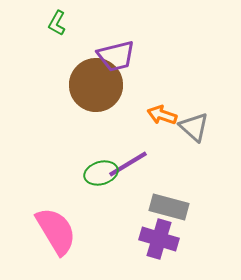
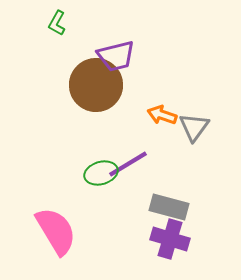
gray triangle: rotated 24 degrees clockwise
purple cross: moved 11 px right
